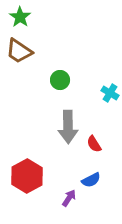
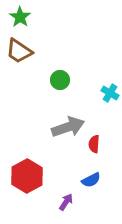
gray arrow: rotated 108 degrees counterclockwise
red semicircle: rotated 36 degrees clockwise
purple arrow: moved 3 px left, 4 px down
